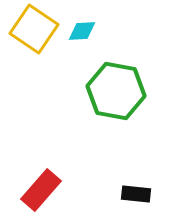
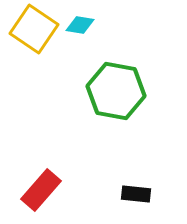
cyan diamond: moved 2 px left, 6 px up; rotated 12 degrees clockwise
